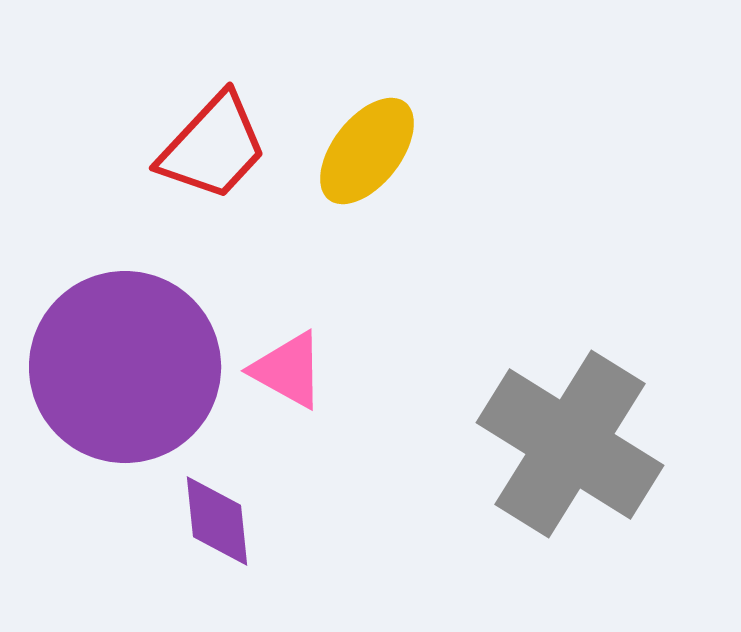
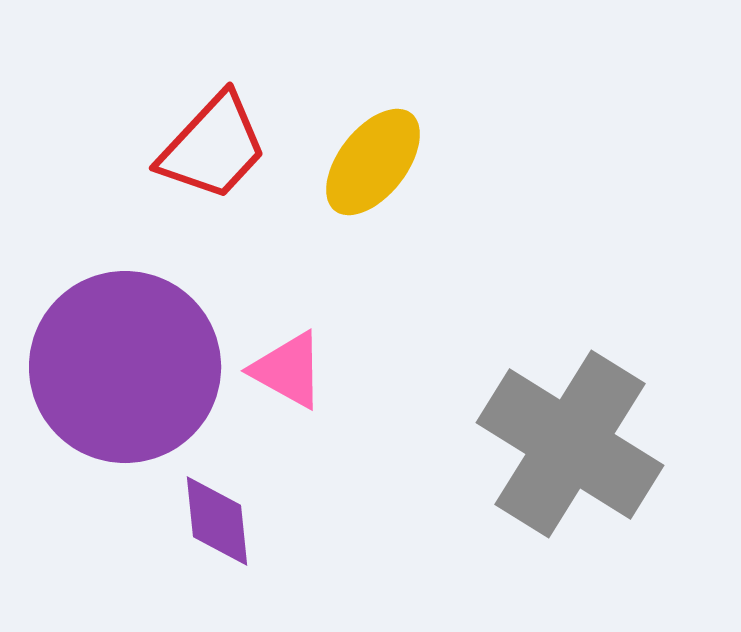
yellow ellipse: moved 6 px right, 11 px down
